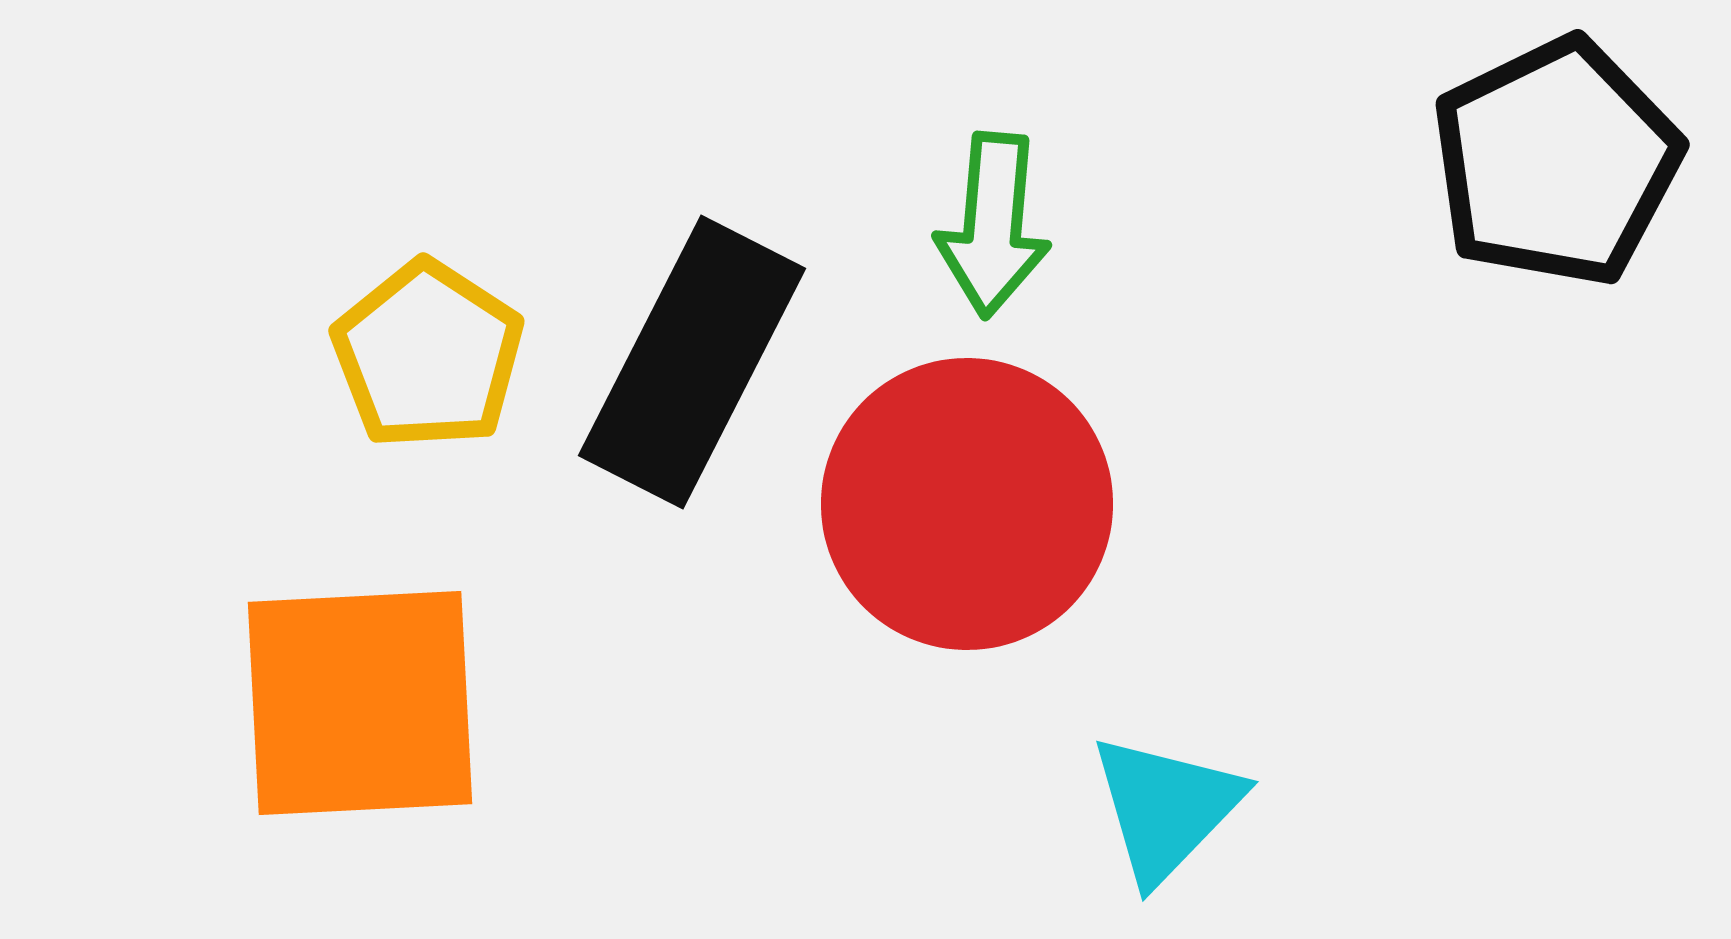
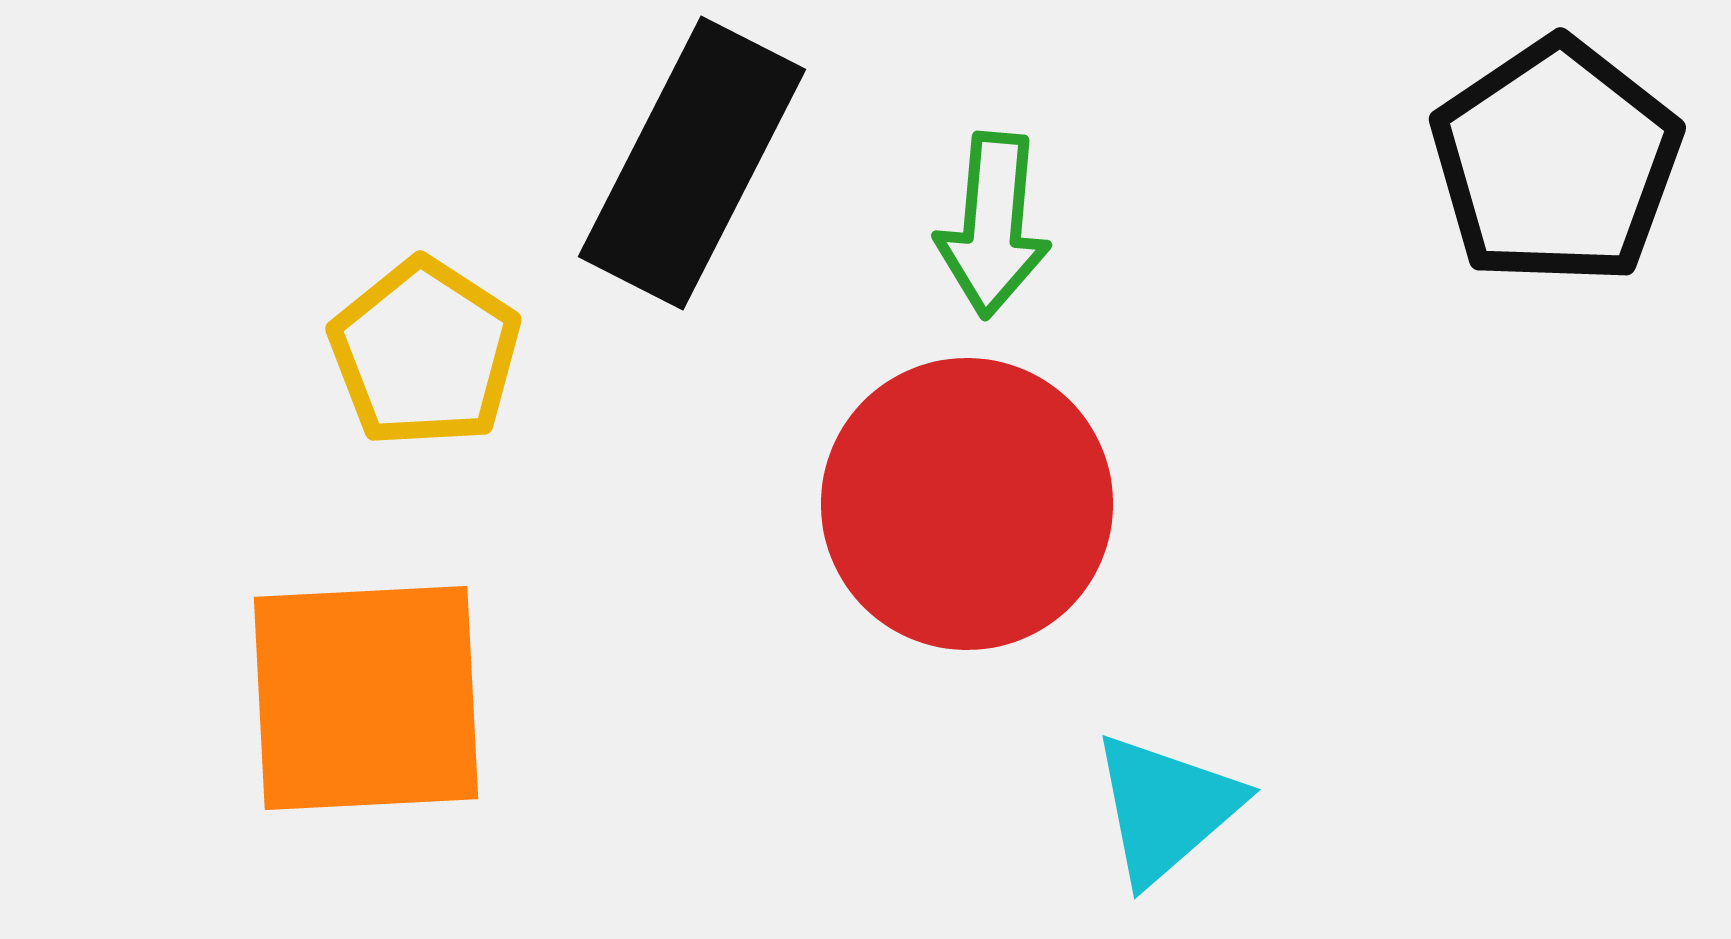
black pentagon: rotated 8 degrees counterclockwise
yellow pentagon: moved 3 px left, 2 px up
black rectangle: moved 199 px up
orange square: moved 6 px right, 5 px up
cyan triangle: rotated 5 degrees clockwise
